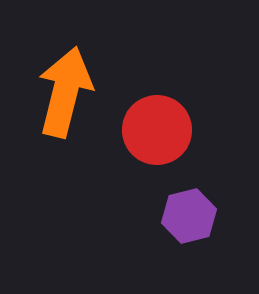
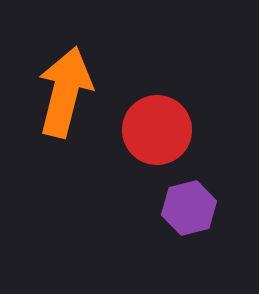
purple hexagon: moved 8 px up
